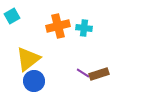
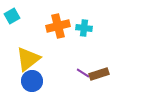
blue circle: moved 2 px left
